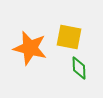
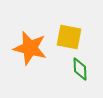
green diamond: moved 1 px right, 1 px down
